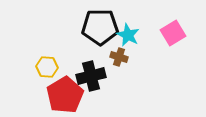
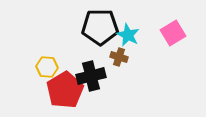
red pentagon: moved 5 px up
